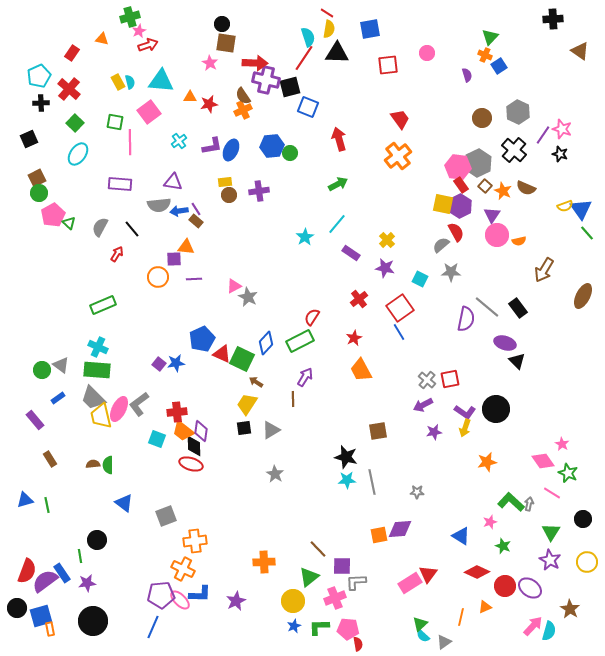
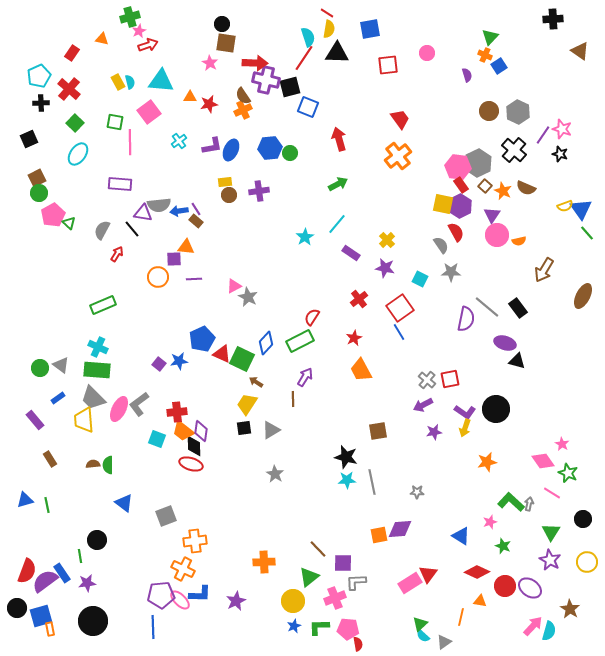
brown circle at (482, 118): moved 7 px right, 7 px up
blue hexagon at (272, 146): moved 2 px left, 2 px down
purple triangle at (173, 182): moved 30 px left, 31 px down
gray semicircle at (100, 227): moved 2 px right, 3 px down
gray semicircle at (441, 245): rotated 96 degrees clockwise
black triangle at (517, 361): rotated 30 degrees counterclockwise
blue star at (176, 363): moved 3 px right, 2 px up
green circle at (42, 370): moved 2 px left, 2 px up
yellow trapezoid at (101, 416): moved 17 px left, 4 px down; rotated 8 degrees clockwise
purple square at (342, 566): moved 1 px right, 3 px up
orange triangle at (485, 607): moved 5 px left, 6 px up; rotated 32 degrees clockwise
blue line at (153, 627): rotated 25 degrees counterclockwise
